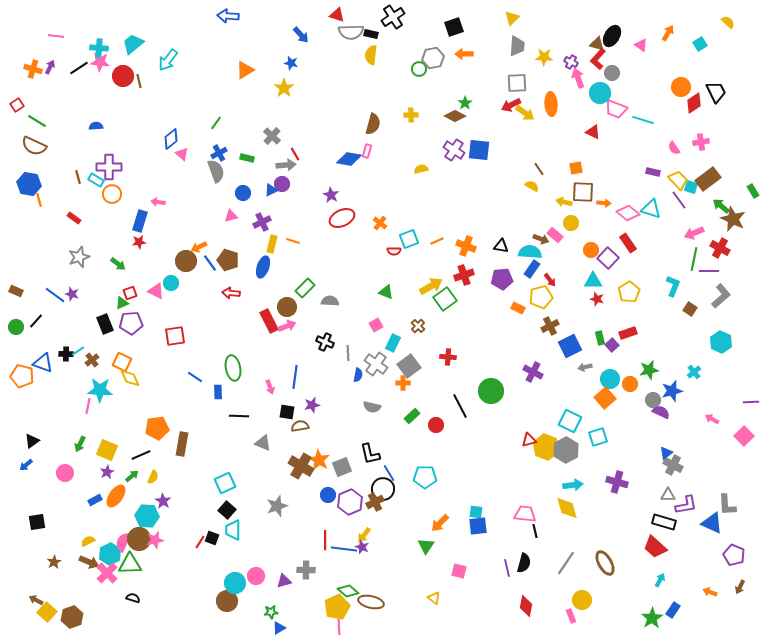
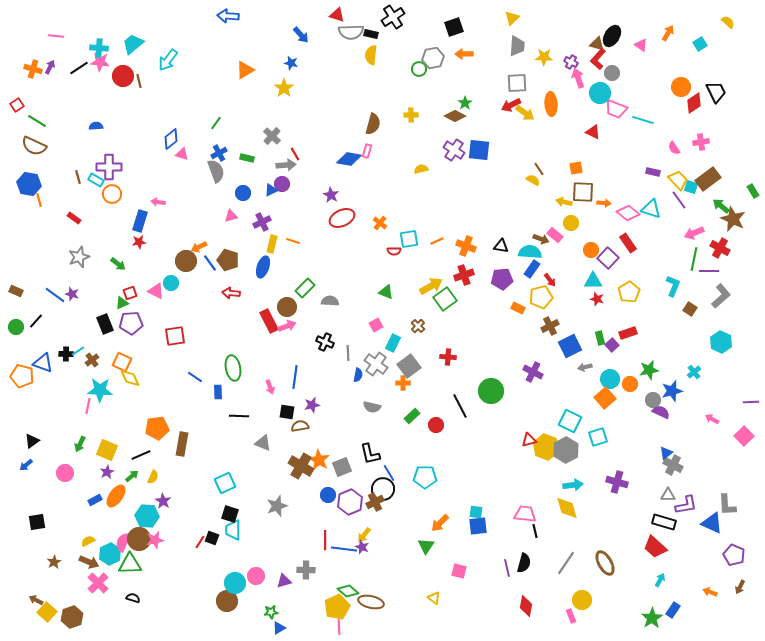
pink triangle at (182, 154): rotated 24 degrees counterclockwise
yellow semicircle at (532, 186): moved 1 px right, 6 px up
cyan square at (409, 239): rotated 12 degrees clockwise
black square at (227, 510): moved 3 px right, 4 px down; rotated 24 degrees counterclockwise
pink cross at (107, 573): moved 9 px left, 10 px down
